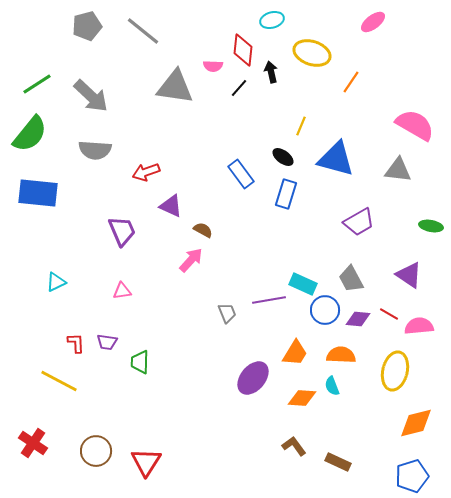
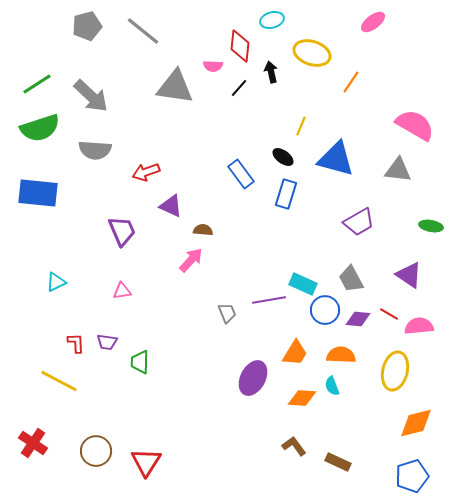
red diamond at (243, 50): moved 3 px left, 4 px up
green semicircle at (30, 134): moved 10 px right, 6 px up; rotated 33 degrees clockwise
brown semicircle at (203, 230): rotated 24 degrees counterclockwise
purple ellipse at (253, 378): rotated 12 degrees counterclockwise
